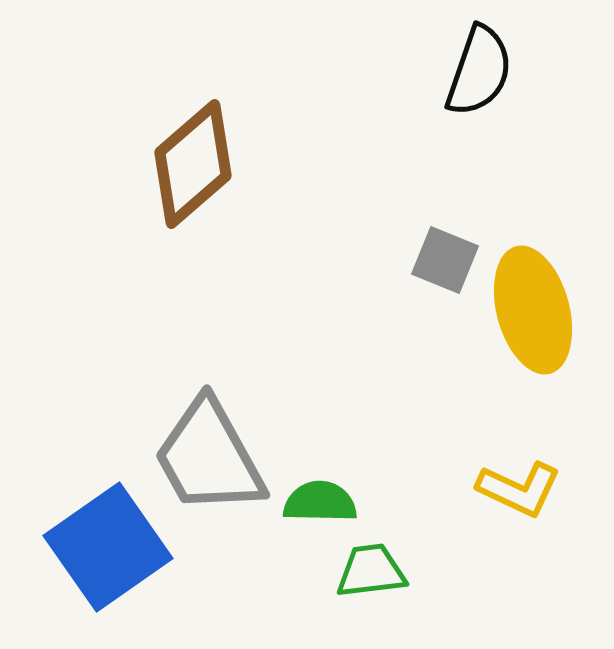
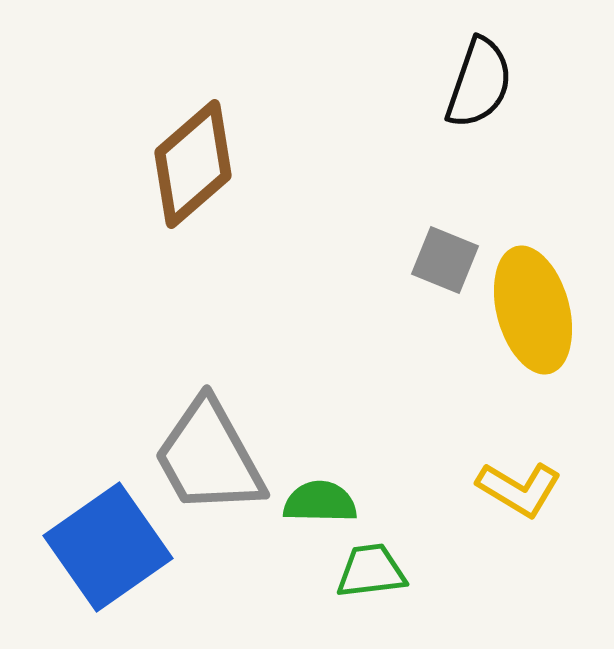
black semicircle: moved 12 px down
yellow L-shape: rotated 6 degrees clockwise
